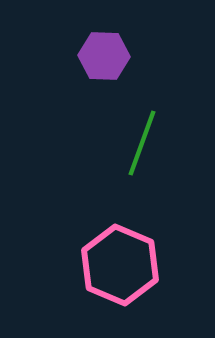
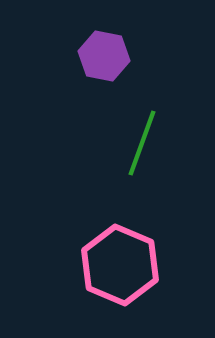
purple hexagon: rotated 9 degrees clockwise
